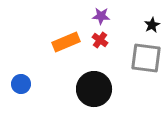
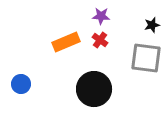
black star: rotated 14 degrees clockwise
